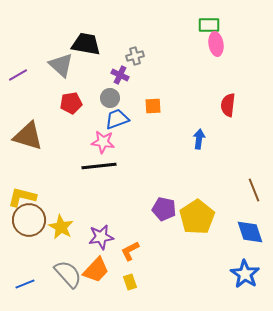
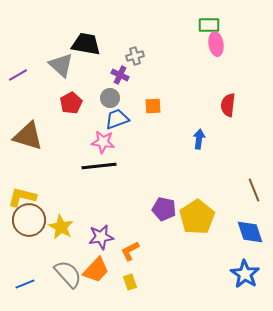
red pentagon: rotated 20 degrees counterclockwise
